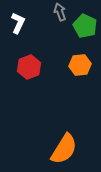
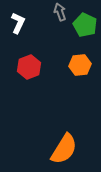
green pentagon: moved 1 px up
